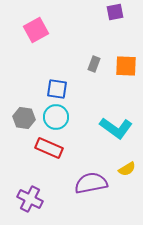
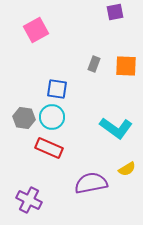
cyan circle: moved 4 px left
purple cross: moved 1 px left, 1 px down
